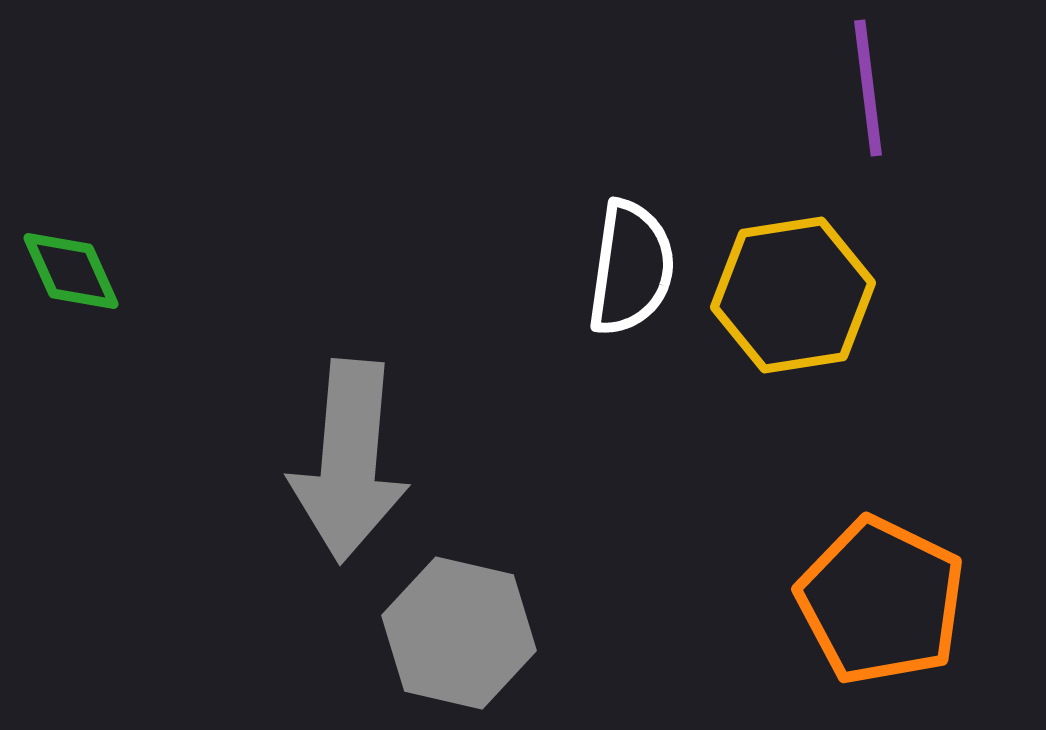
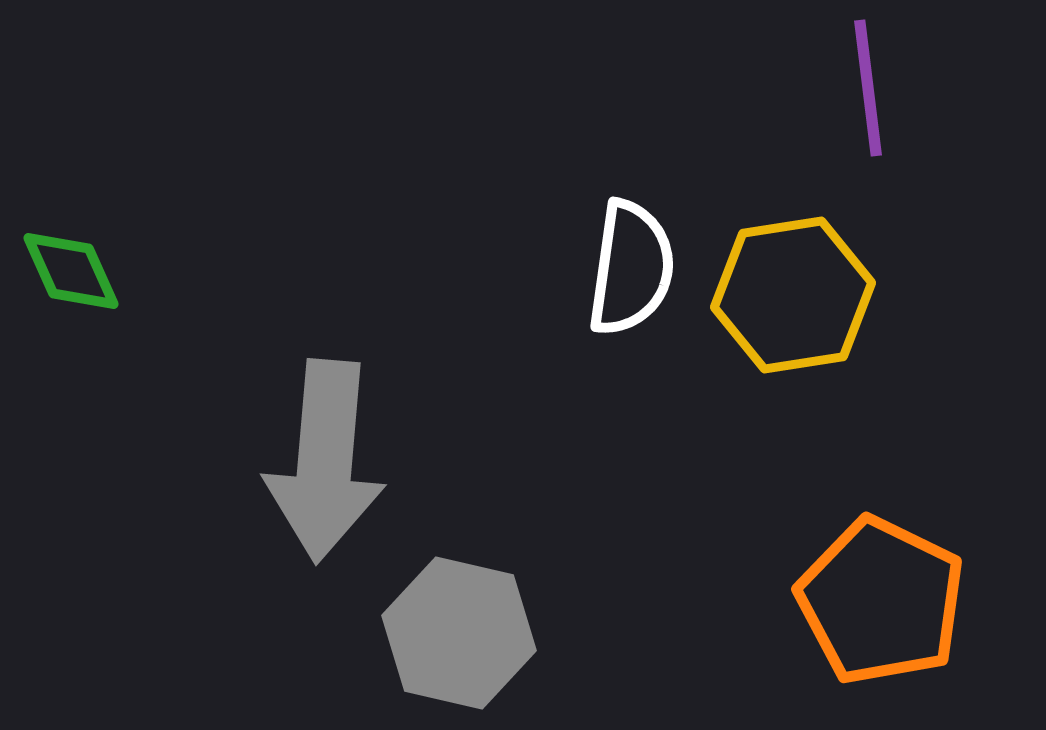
gray arrow: moved 24 px left
